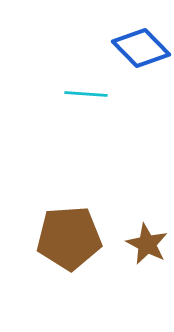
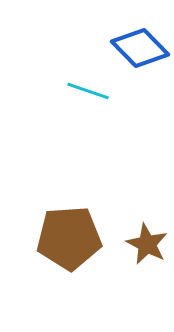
blue diamond: moved 1 px left
cyan line: moved 2 px right, 3 px up; rotated 15 degrees clockwise
